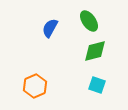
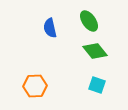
blue semicircle: rotated 42 degrees counterclockwise
green diamond: rotated 65 degrees clockwise
orange hexagon: rotated 20 degrees clockwise
